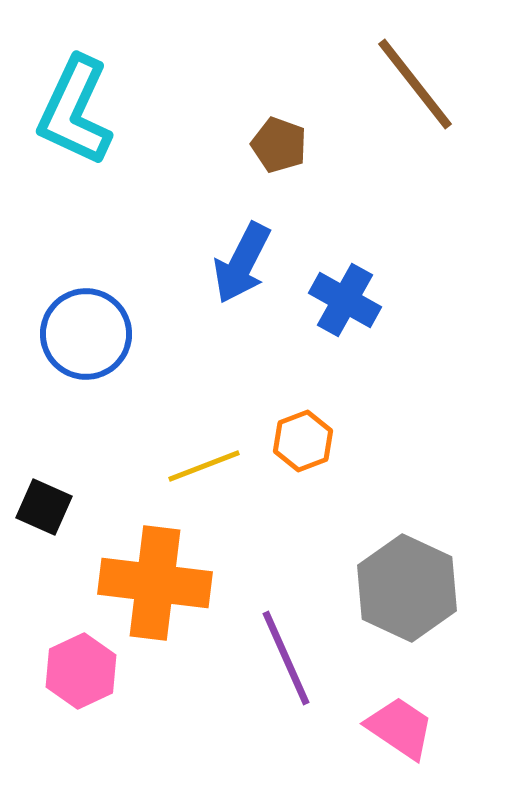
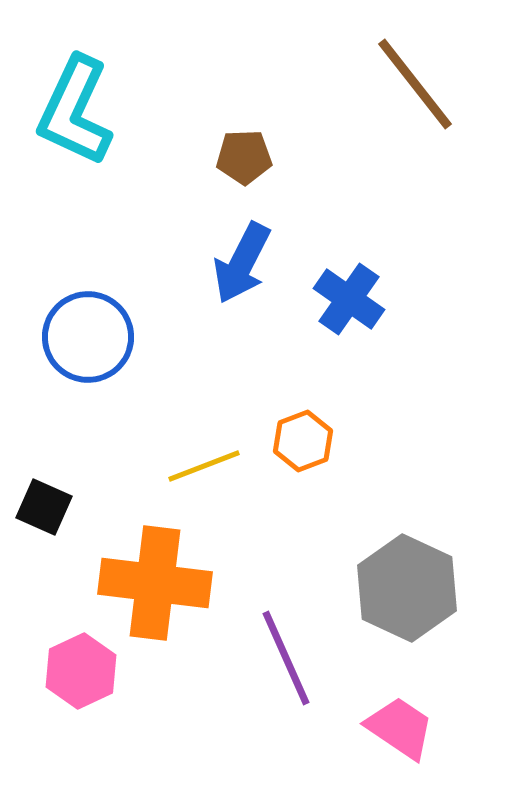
brown pentagon: moved 35 px left, 12 px down; rotated 22 degrees counterclockwise
blue cross: moved 4 px right, 1 px up; rotated 6 degrees clockwise
blue circle: moved 2 px right, 3 px down
